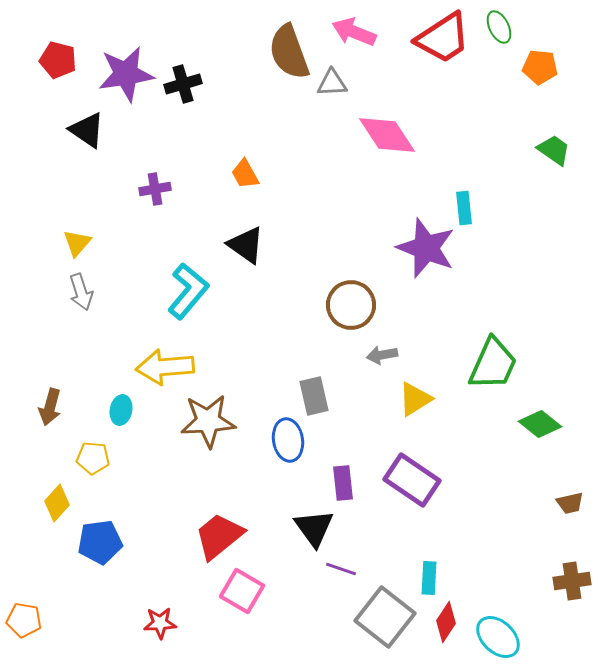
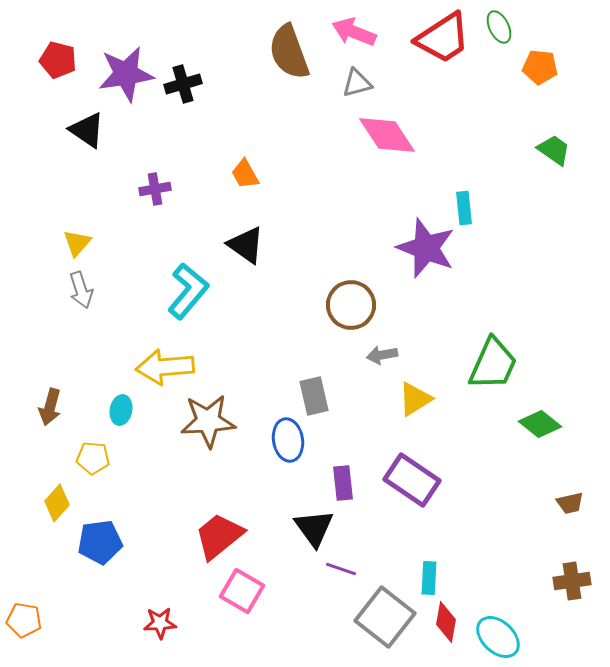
gray triangle at (332, 83): moved 25 px right; rotated 12 degrees counterclockwise
gray arrow at (81, 292): moved 2 px up
red diamond at (446, 622): rotated 24 degrees counterclockwise
